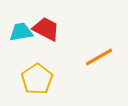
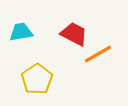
red trapezoid: moved 28 px right, 5 px down
orange line: moved 1 px left, 3 px up
